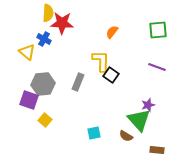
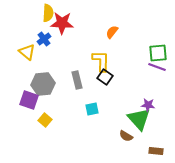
green square: moved 23 px down
blue cross: rotated 24 degrees clockwise
black square: moved 6 px left, 2 px down
gray rectangle: moved 1 px left, 2 px up; rotated 36 degrees counterclockwise
purple star: rotated 24 degrees clockwise
green triangle: moved 1 px up
cyan square: moved 2 px left, 24 px up
brown rectangle: moved 1 px left, 1 px down
